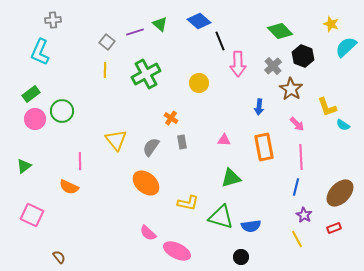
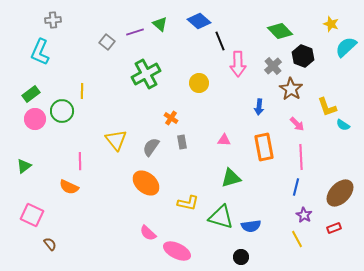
yellow line at (105, 70): moved 23 px left, 21 px down
brown semicircle at (59, 257): moved 9 px left, 13 px up
